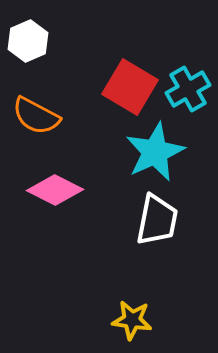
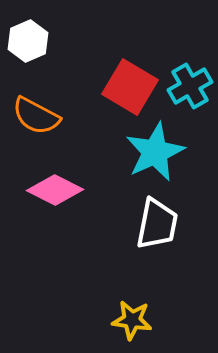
cyan cross: moved 2 px right, 3 px up
white trapezoid: moved 4 px down
